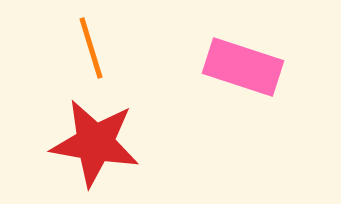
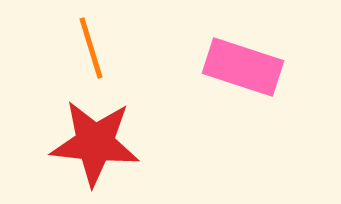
red star: rotated 4 degrees counterclockwise
